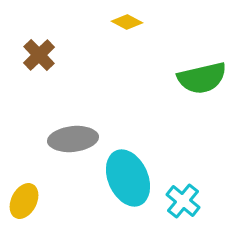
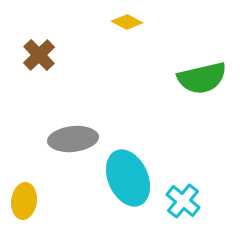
yellow ellipse: rotated 20 degrees counterclockwise
